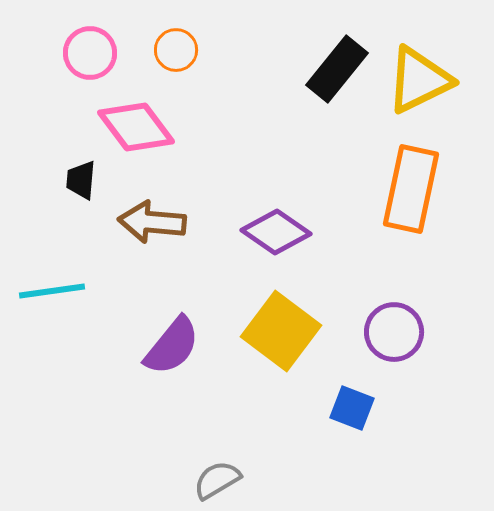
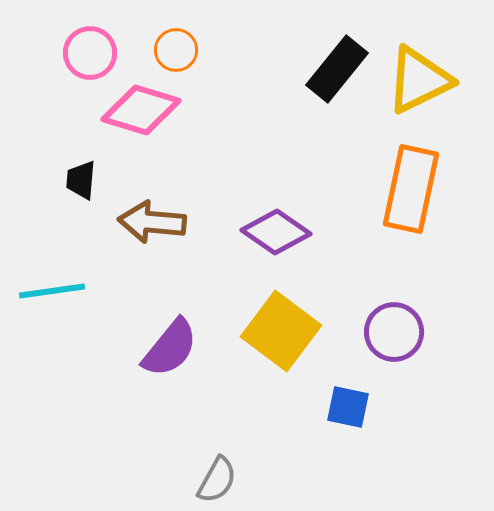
pink diamond: moved 5 px right, 17 px up; rotated 36 degrees counterclockwise
purple semicircle: moved 2 px left, 2 px down
blue square: moved 4 px left, 1 px up; rotated 9 degrees counterclockwise
gray semicircle: rotated 150 degrees clockwise
